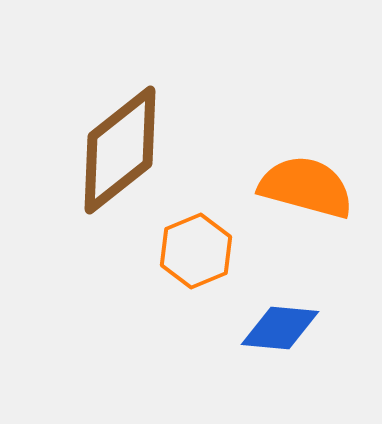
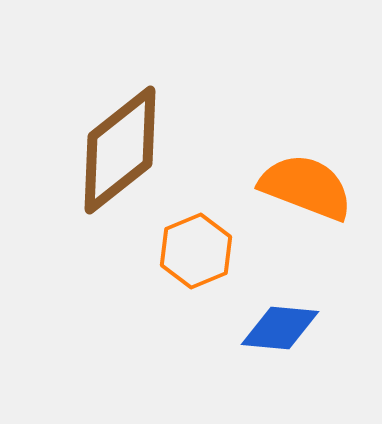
orange semicircle: rotated 6 degrees clockwise
